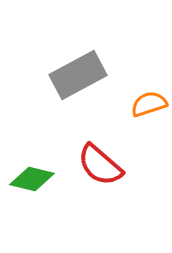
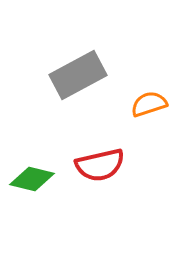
red semicircle: rotated 54 degrees counterclockwise
